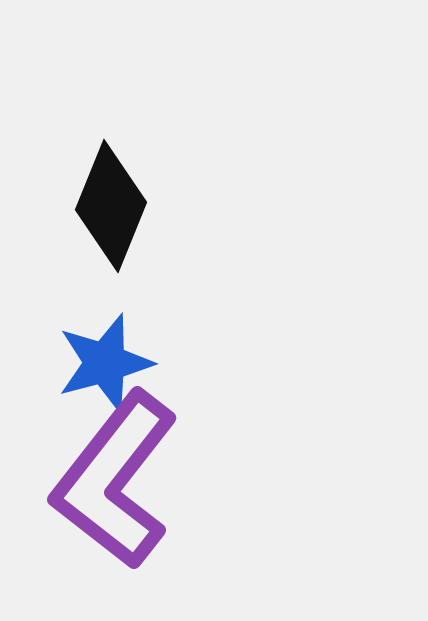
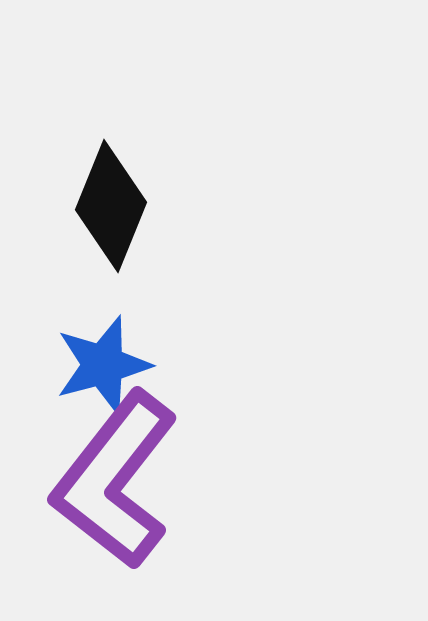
blue star: moved 2 px left, 2 px down
